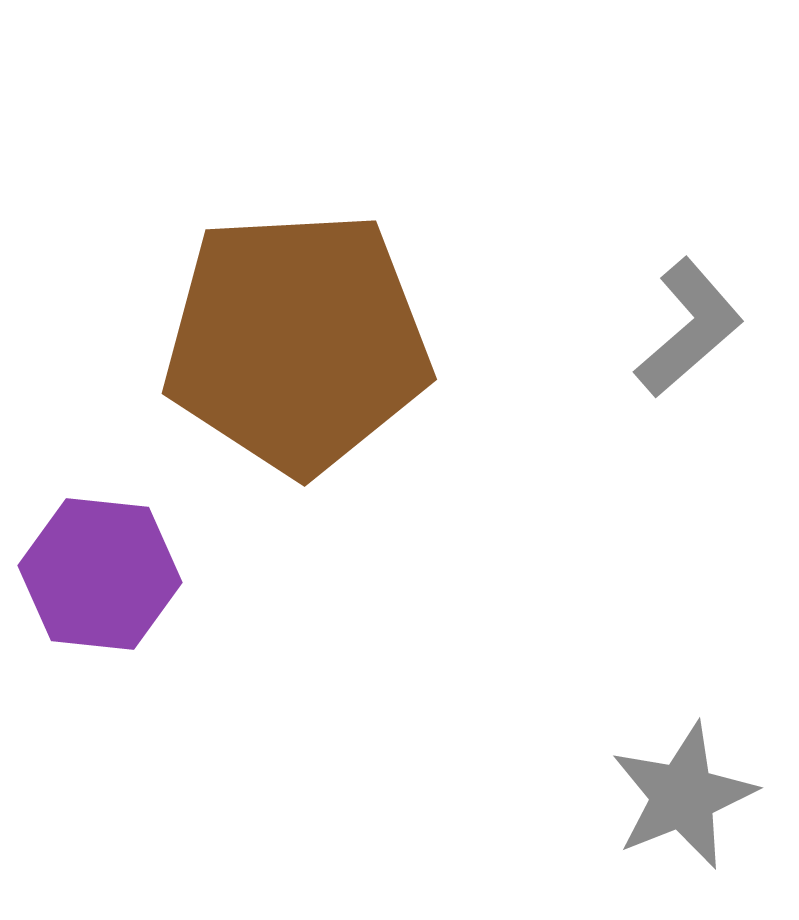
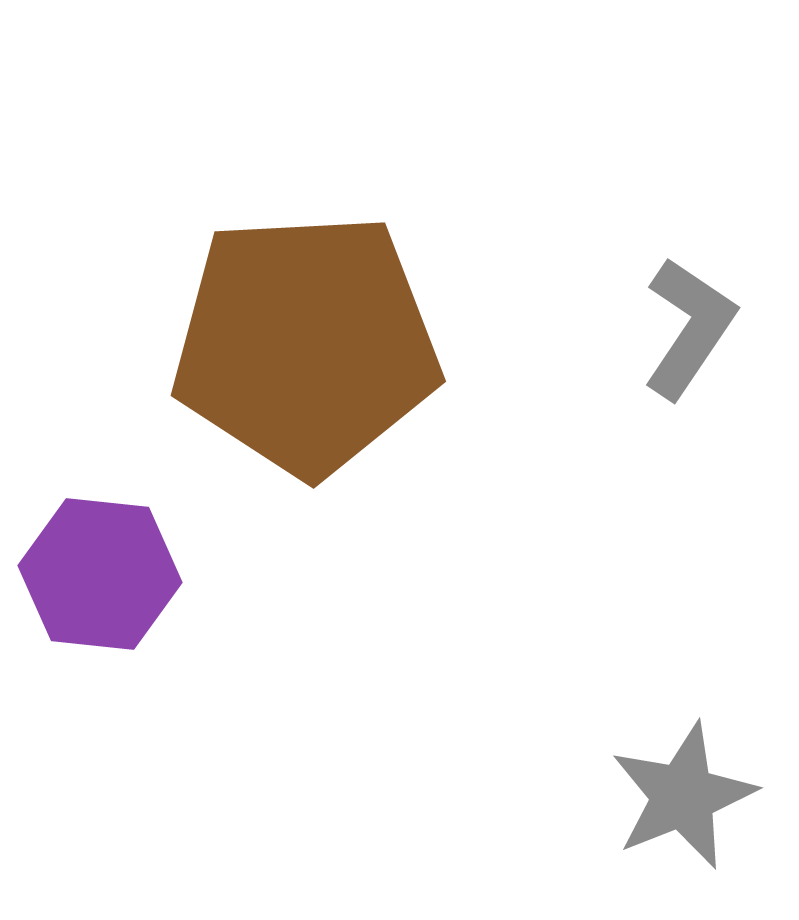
gray L-shape: rotated 15 degrees counterclockwise
brown pentagon: moved 9 px right, 2 px down
